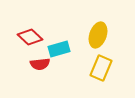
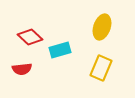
yellow ellipse: moved 4 px right, 8 px up
cyan rectangle: moved 1 px right, 1 px down
red semicircle: moved 18 px left, 5 px down
